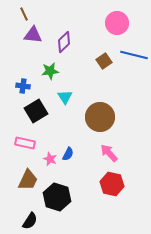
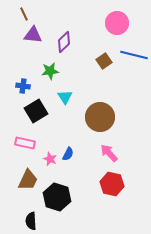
black semicircle: moved 1 px right; rotated 144 degrees clockwise
